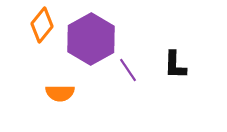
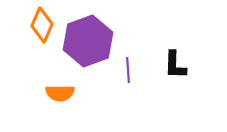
orange diamond: rotated 16 degrees counterclockwise
purple hexagon: moved 3 px left, 2 px down; rotated 9 degrees clockwise
purple line: rotated 30 degrees clockwise
